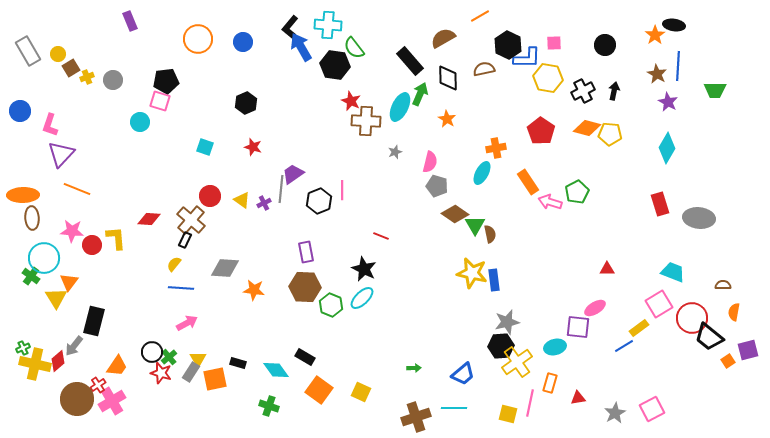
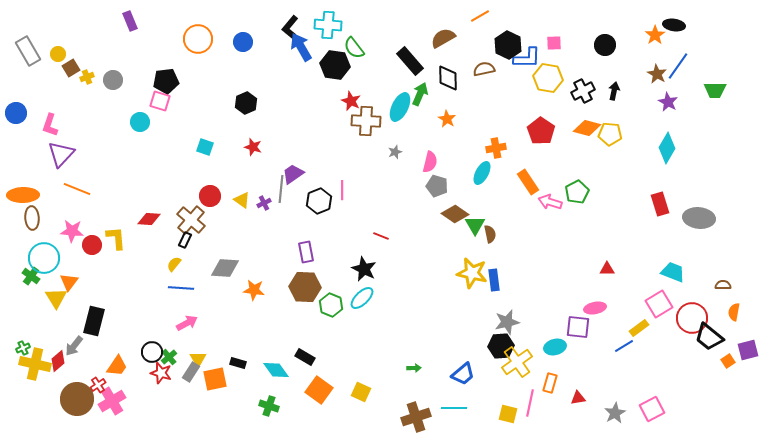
blue line at (678, 66): rotated 32 degrees clockwise
blue circle at (20, 111): moved 4 px left, 2 px down
pink ellipse at (595, 308): rotated 20 degrees clockwise
